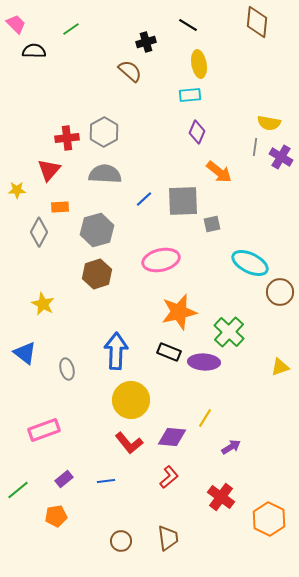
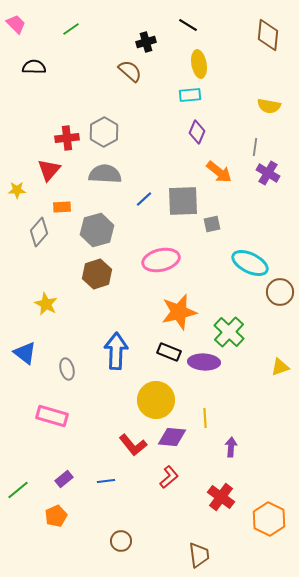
brown diamond at (257, 22): moved 11 px right, 13 px down
black semicircle at (34, 51): moved 16 px down
yellow semicircle at (269, 123): moved 17 px up
purple cross at (281, 157): moved 13 px left, 16 px down
orange rectangle at (60, 207): moved 2 px right
gray diamond at (39, 232): rotated 12 degrees clockwise
yellow star at (43, 304): moved 3 px right
yellow circle at (131, 400): moved 25 px right
yellow line at (205, 418): rotated 36 degrees counterclockwise
pink rectangle at (44, 430): moved 8 px right, 14 px up; rotated 36 degrees clockwise
red L-shape at (129, 443): moved 4 px right, 2 px down
purple arrow at (231, 447): rotated 54 degrees counterclockwise
orange pentagon at (56, 516): rotated 15 degrees counterclockwise
brown trapezoid at (168, 538): moved 31 px right, 17 px down
